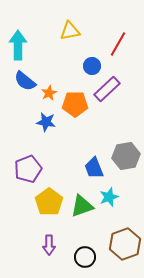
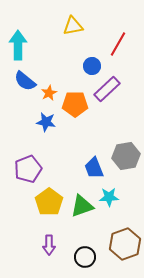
yellow triangle: moved 3 px right, 5 px up
cyan star: rotated 18 degrees clockwise
